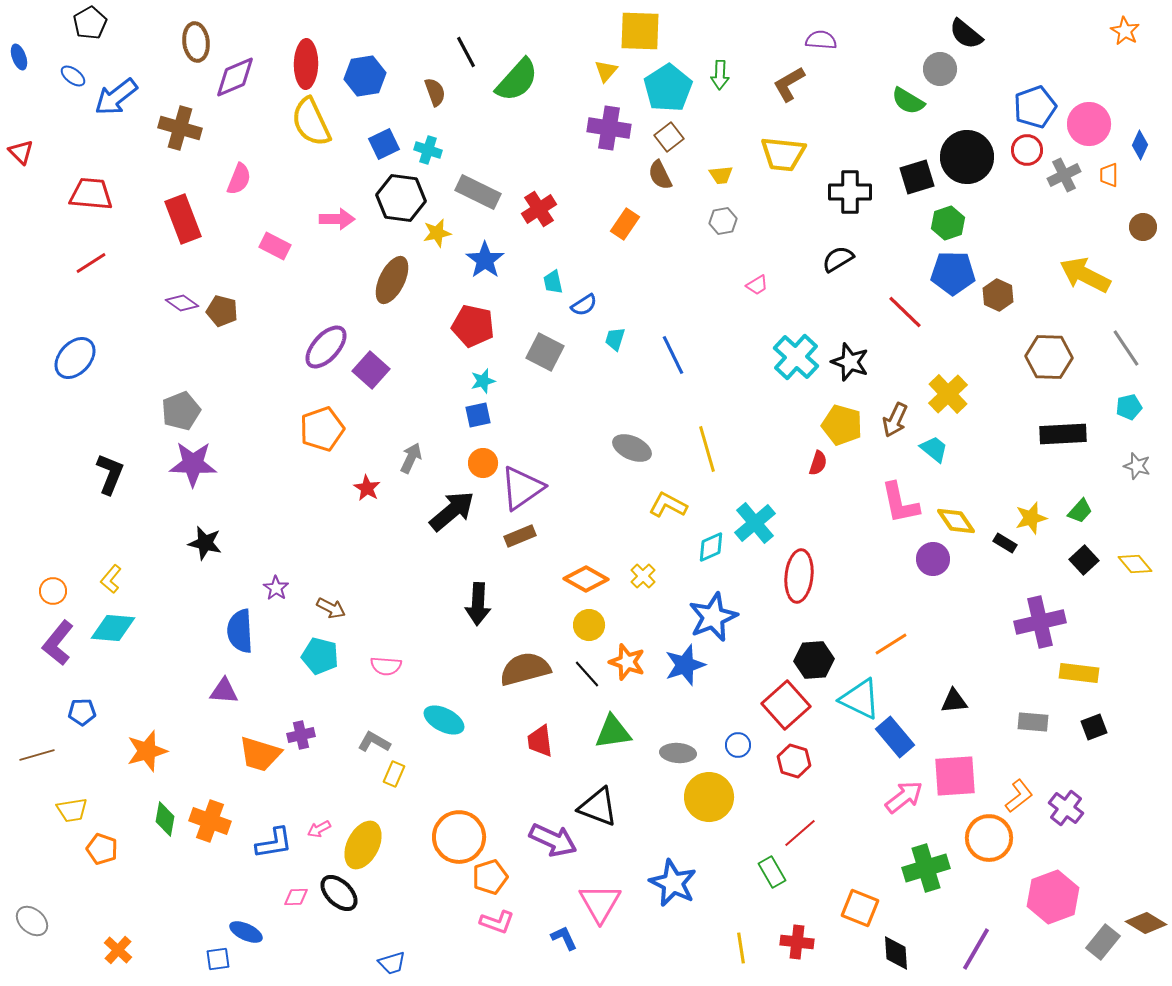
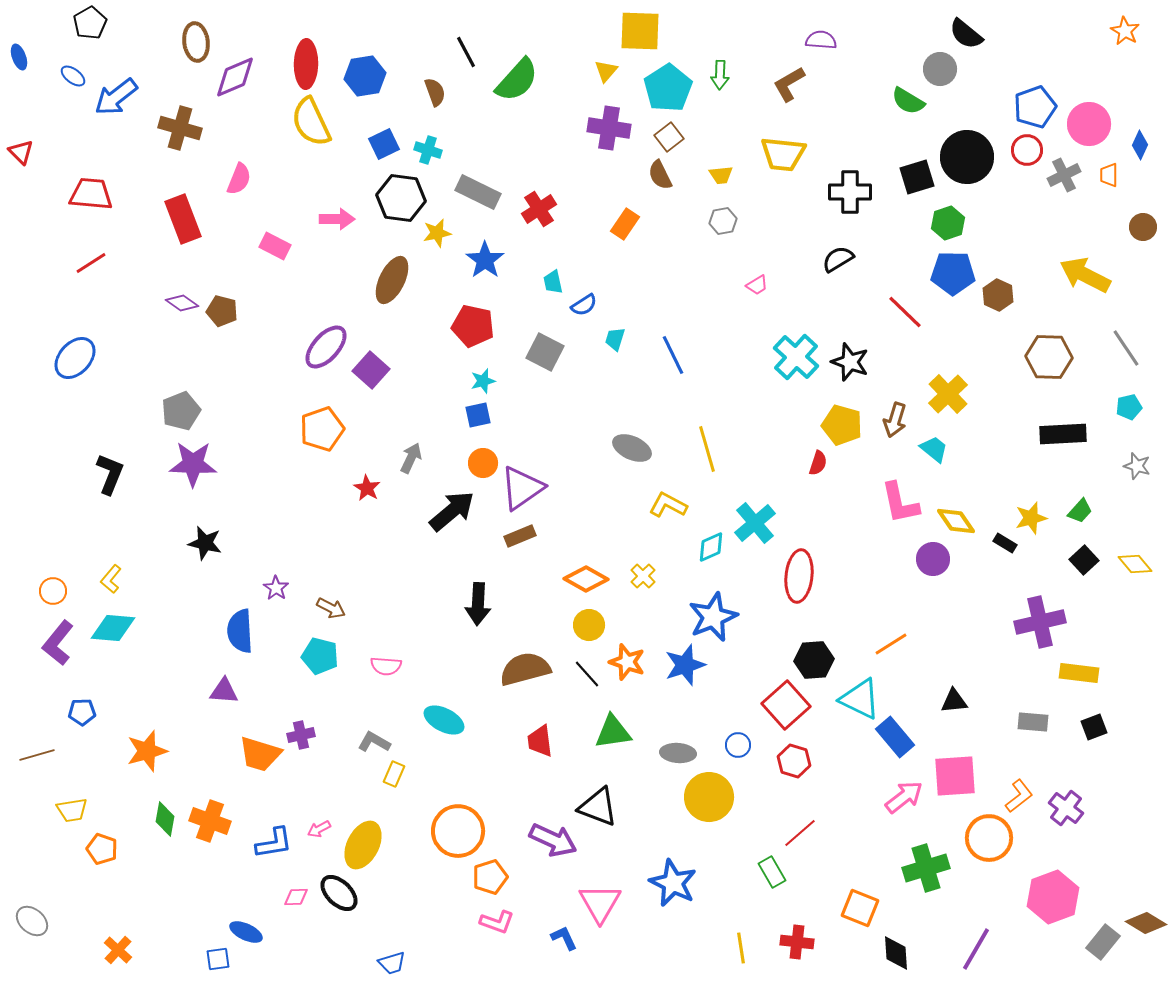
brown arrow at (895, 420): rotated 8 degrees counterclockwise
orange circle at (459, 837): moved 1 px left, 6 px up
